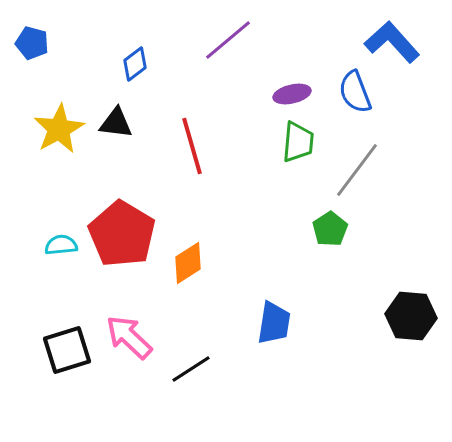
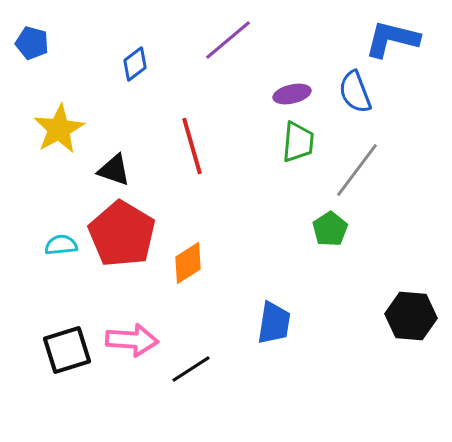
blue L-shape: moved 3 px up; rotated 34 degrees counterclockwise
black triangle: moved 2 px left, 47 px down; rotated 12 degrees clockwise
pink arrow: moved 3 px right, 3 px down; rotated 141 degrees clockwise
